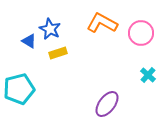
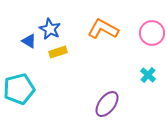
orange L-shape: moved 1 px right, 6 px down
pink circle: moved 11 px right
yellow rectangle: moved 1 px up
